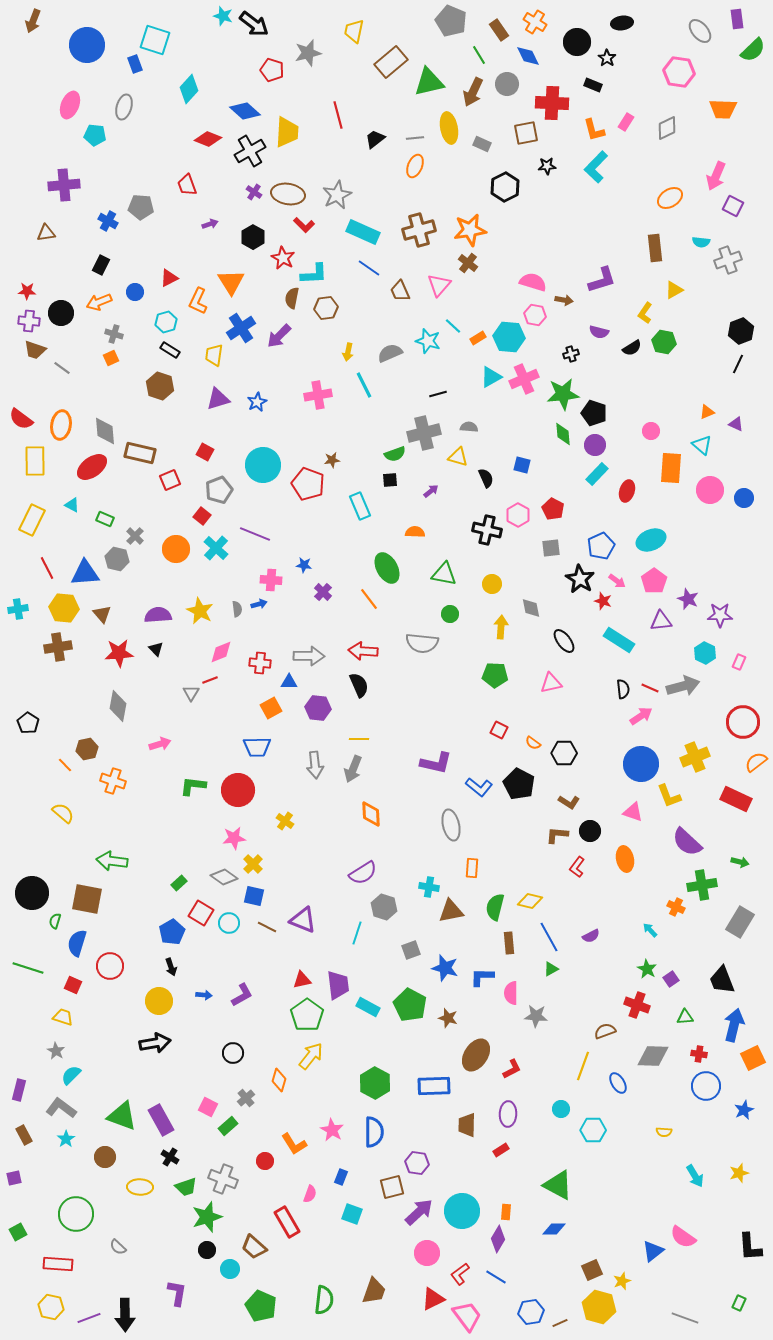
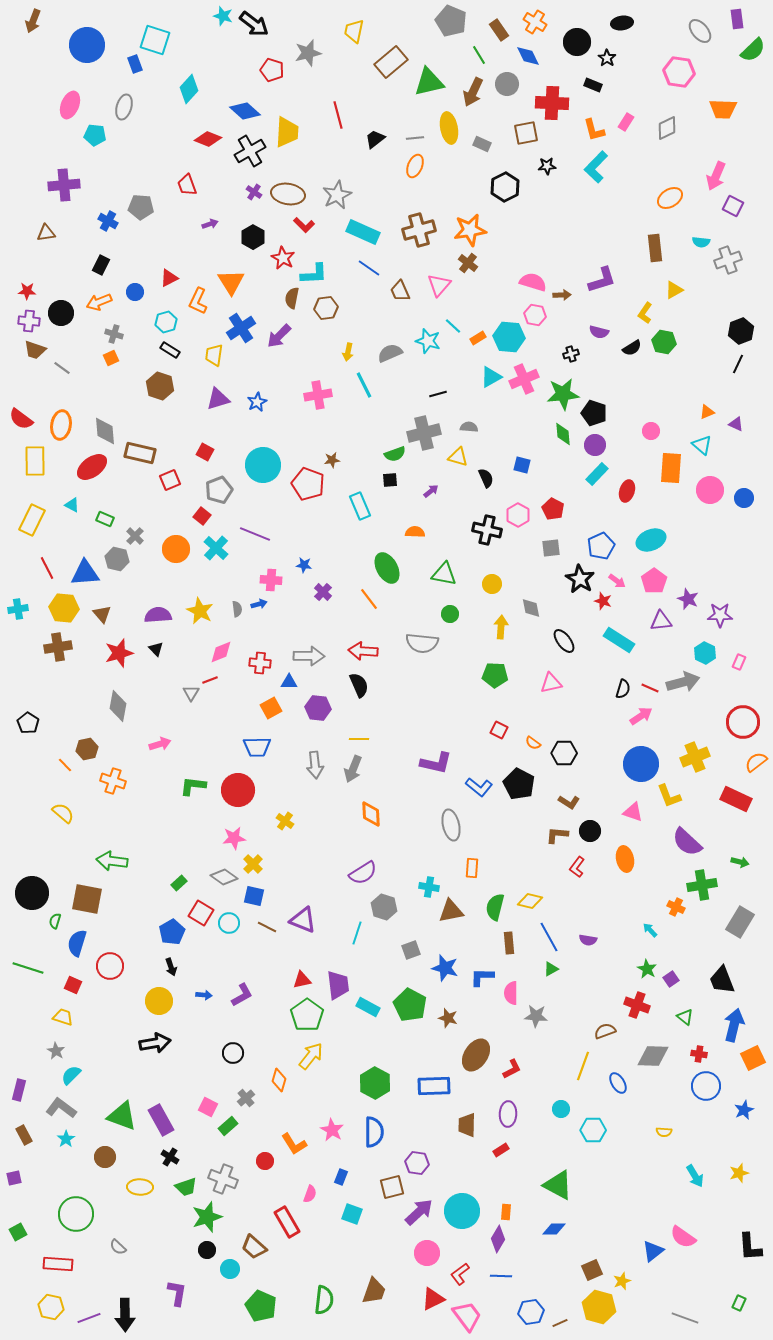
brown arrow at (564, 300): moved 2 px left, 5 px up; rotated 12 degrees counterclockwise
red star at (119, 653): rotated 12 degrees counterclockwise
gray arrow at (683, 686): moved 4 px up
black semicircle at (623, 689): rotated 24 degrees clockwise
purple semicircle at (591, 936): moved 3 px left, 4 px down; rotated 36 degrees clockwise
green triangle at (685, 1017): rotated 42 degrees clockwise
blue line at (496, 1277): moved 5 px right, 1 px up; rotated 30 degrees counterclockwise
